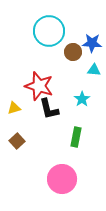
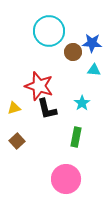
cyan star: moved 4 px down
black L-shape: moved 2 px left
pink circle: moved 4 px right
